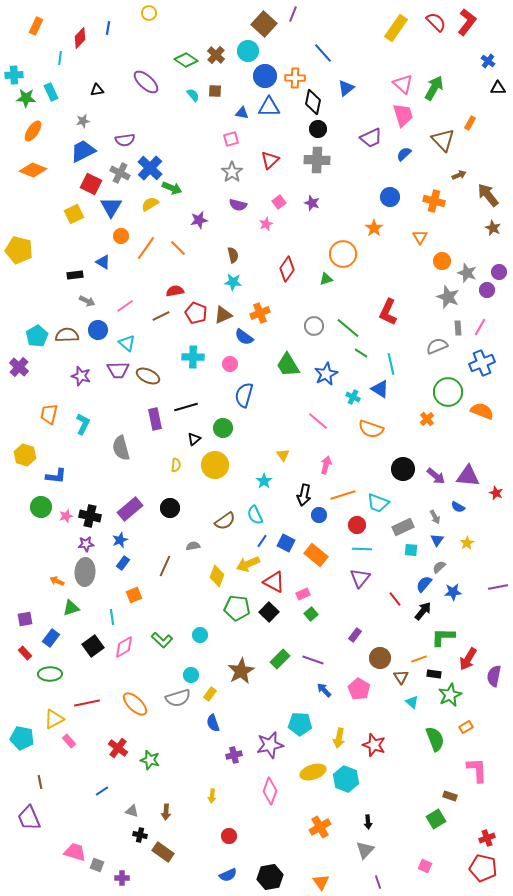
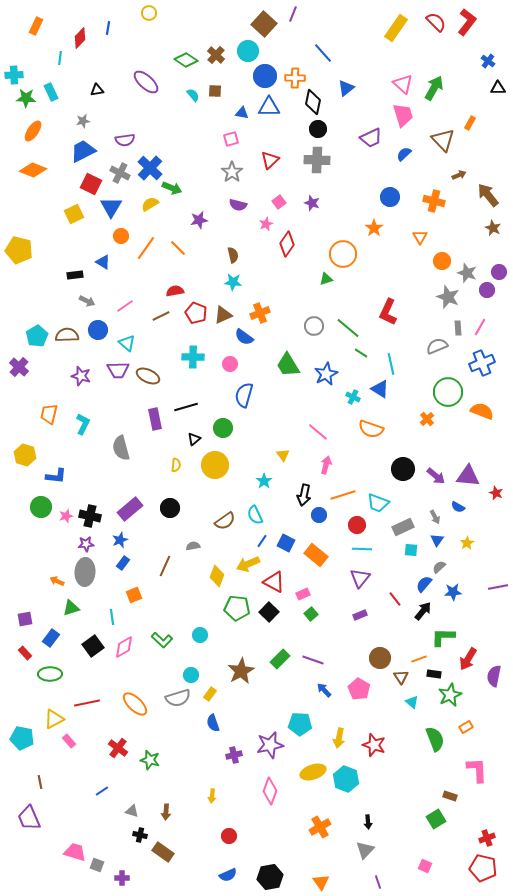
red diamond at (287, 269): moved 25 px up
pink line at (318, 421): moved 11 px down
purple rectangle at (355, 635): moved 5 px right, 20 px up; rotated 32 degrees clockwise
